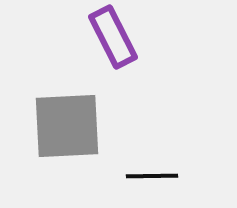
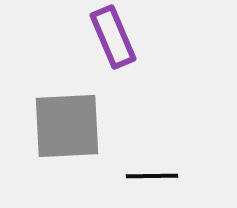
purple rectangle: rotated 4 degrees clockwise
